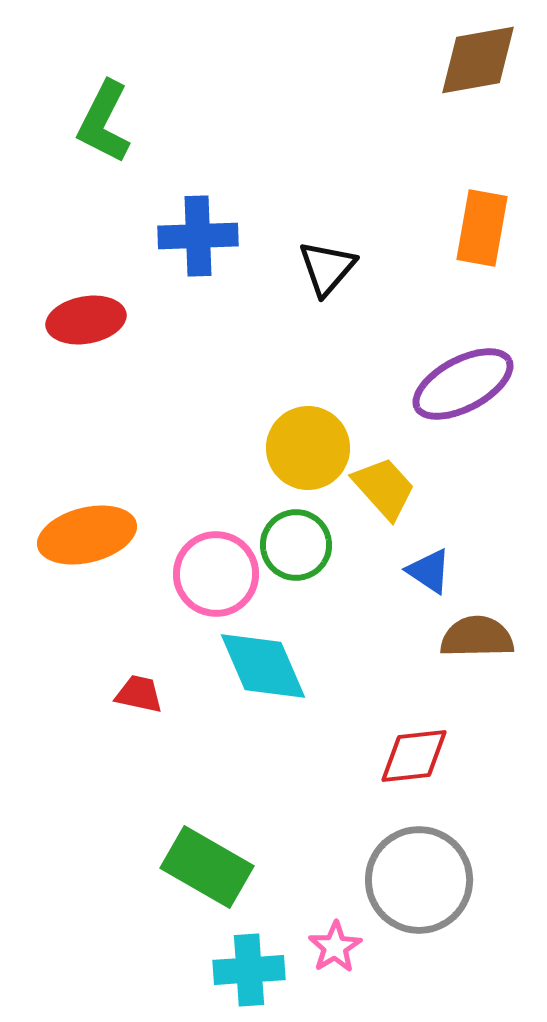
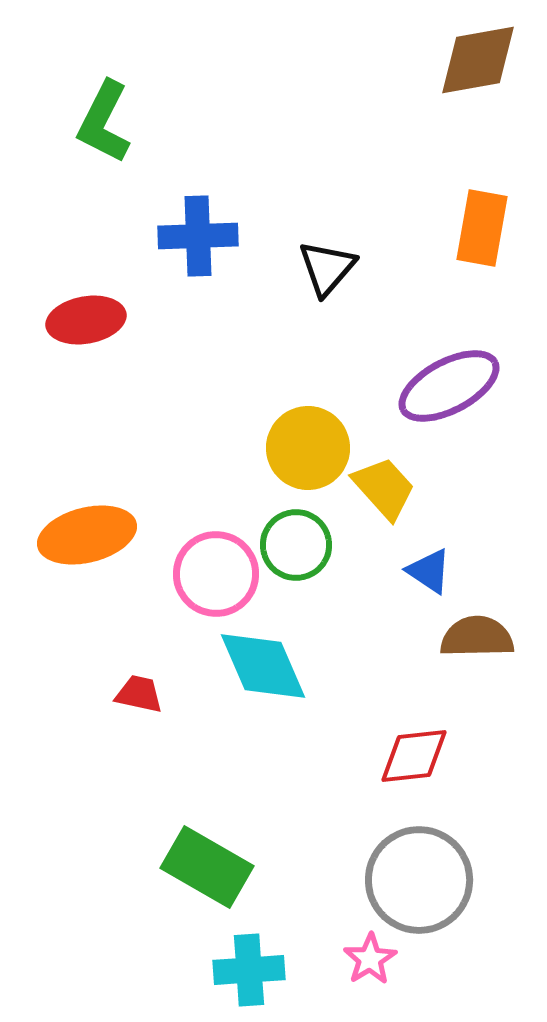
purple ellipse: moved 14 px left, 2 px down
pink star: moved 35 px right, 12 px down
